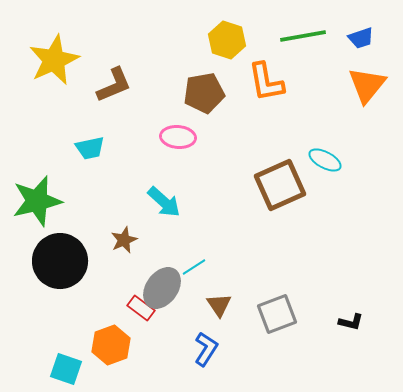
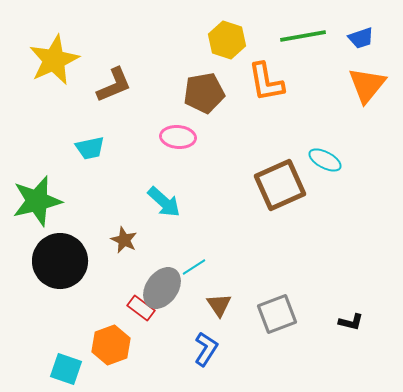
brown star: rotated 24 degrees counterclockwise
